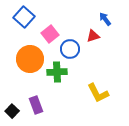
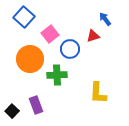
green cross: moved 3 px down
yellow L-shape: rotated 30 degrees clockwise
